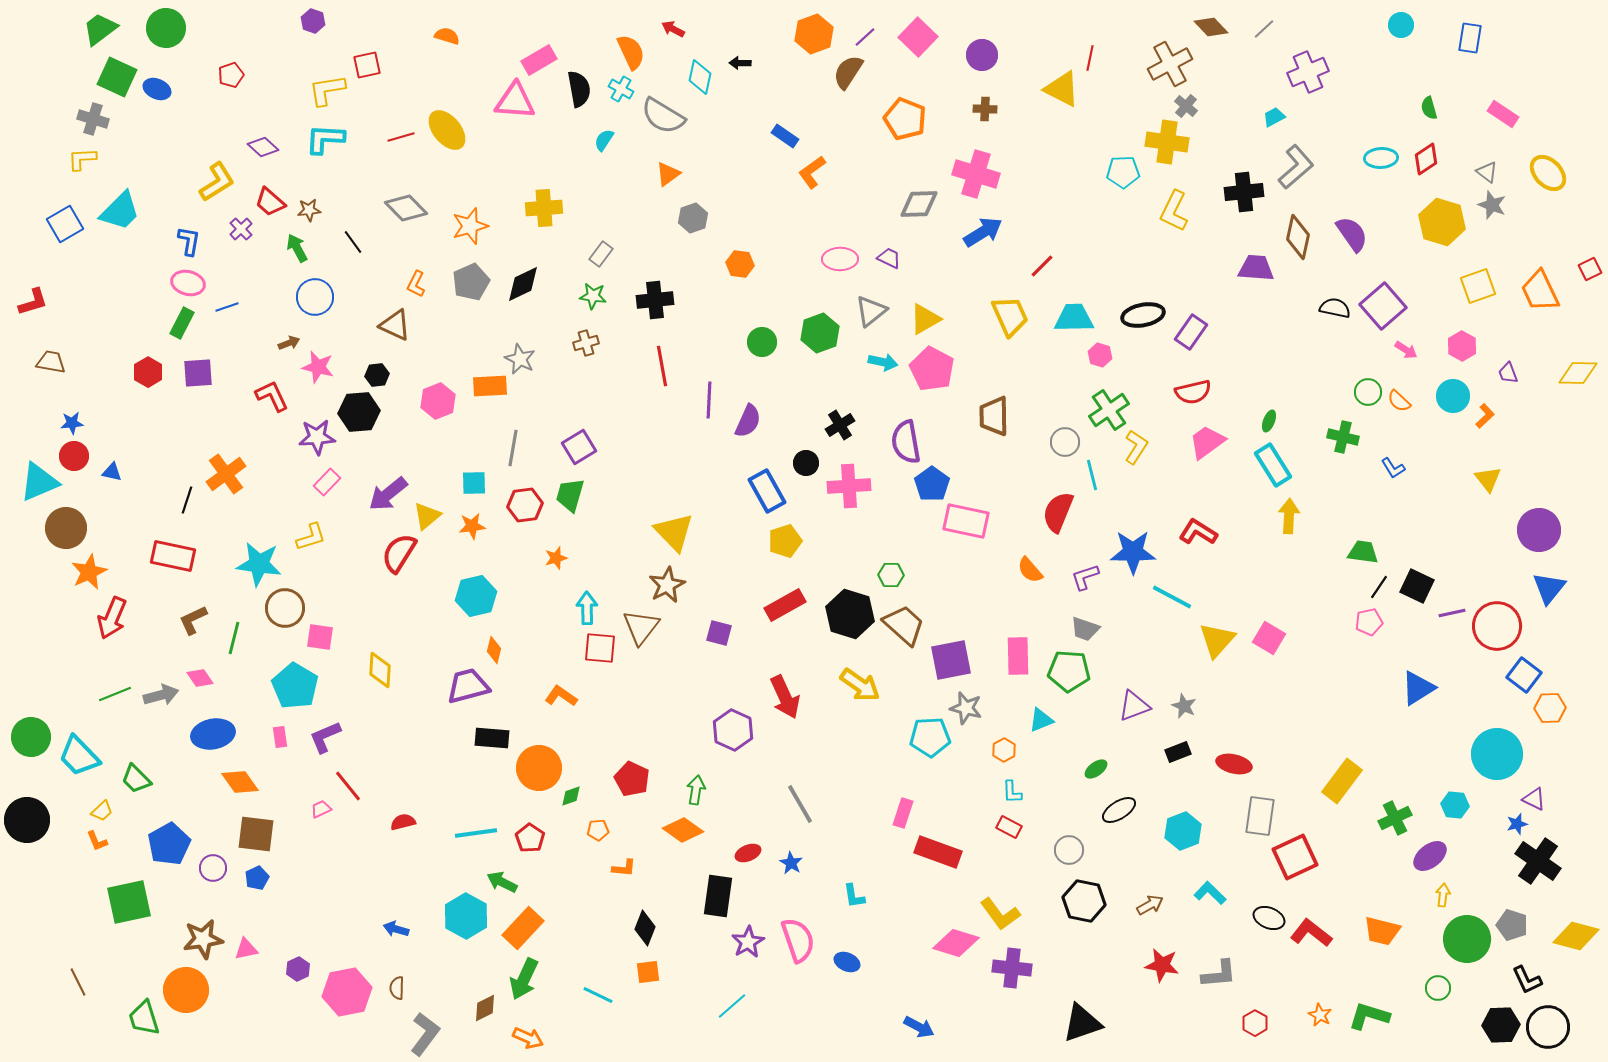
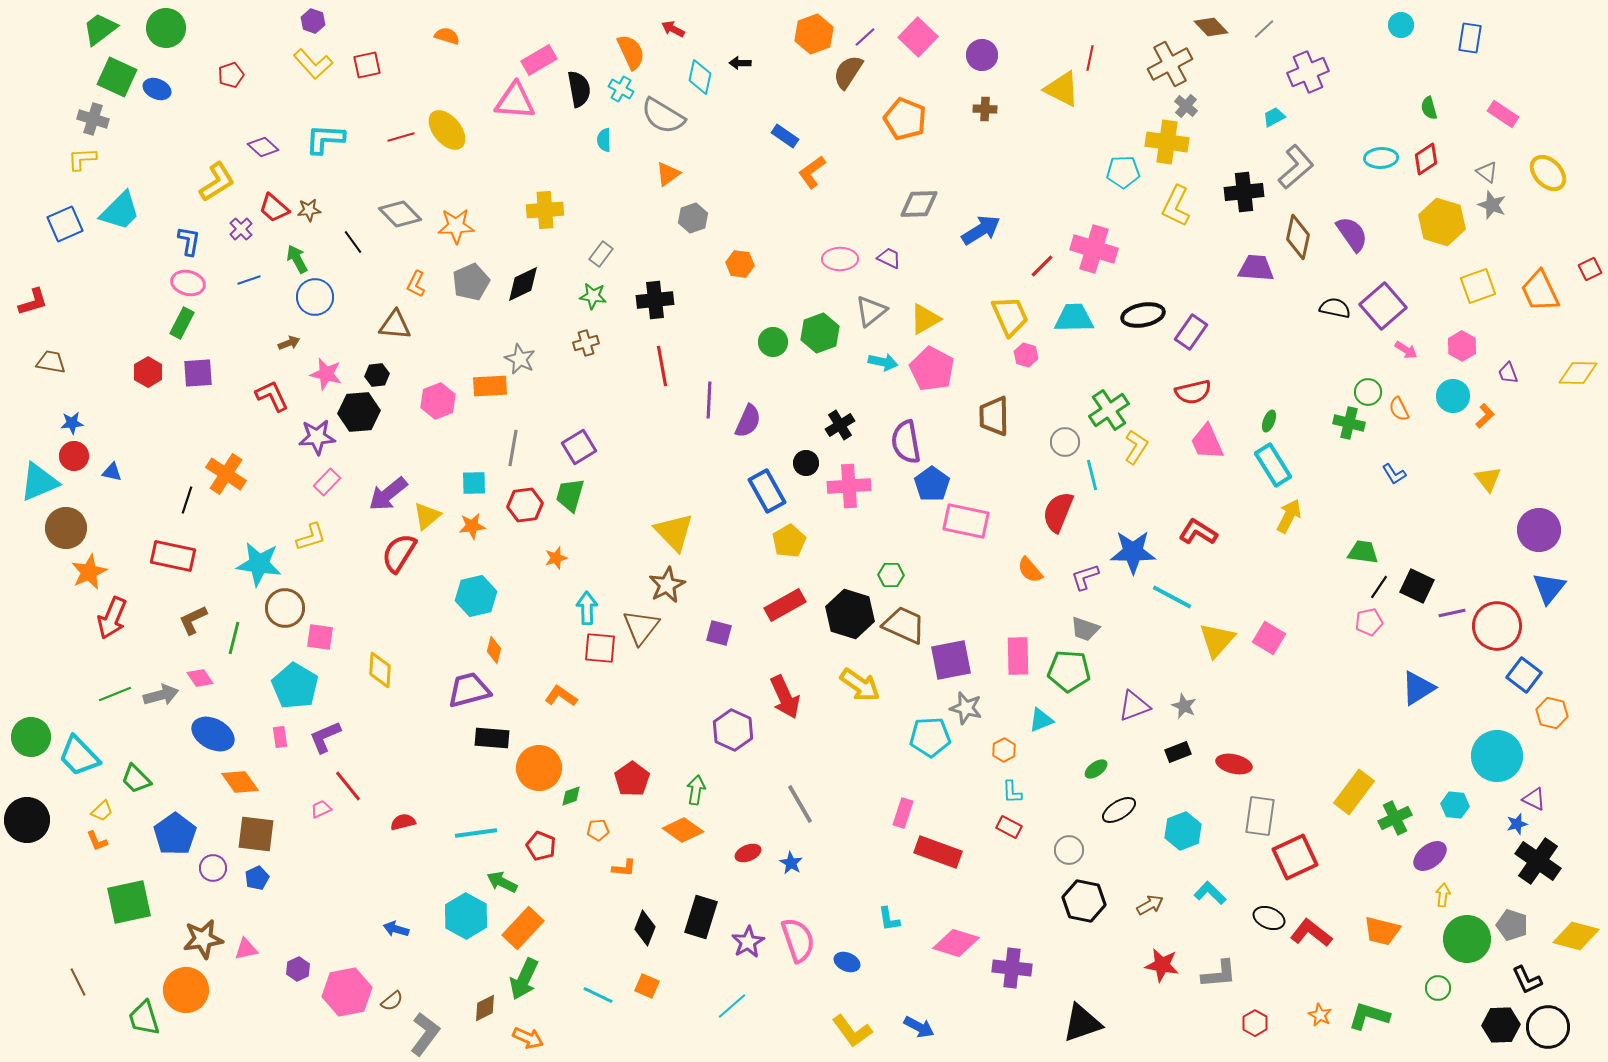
yellow L-shape at (327, 90): moved 14 px left, 26 px up; rotated 123 degrees counterclockwise
cyan semicircle at (604, 140): rotated 35 degrees counterclockwise
pink cross at (976, 174): moved 118 px right, 75 px down
red trapezoid at (270, 202): moved 4 px right, 6 px down
gray diamond at (406, 208): moved 6 px left, 6 px down
yellow cross at (544, 208): moved 1 px right, 2 px down
yellow L-shape at (1174, 211): moved 2 px right, 5 px up
blue square at (65, 224): rotated 6 degrees clockwise
orange star at (470, 226): moved 14 px left; rotated 15 degrees clockwise
blue arrow at (983, 232): moved 2 px left, 2 px up
green arrow at (297, 248): moved 11 px down
blue line at (227, 307): moved 22 px right, 27 px up
brown triangle at (395, 325): rotated 20 degrees counterclockwise
green circle at (762, 342): moved 11 px right
pink hexagon at (1100, 355): moved 74 px left
pink star at (318, 367): moved 8 px right, 7 px down
orange semicircle at (1399, 401): moved 8 px down; rotated 20 degrees clockwise
green cross at (1343, 437): moved 6 px right, 14 px up
pink trapezoid at (1207, 442): rotated 78 degrees counterclockwise
blue L-shape at (1393, 468): moved 1 px right, 6 px down
orange cross at (226, 474): rotated 21 degrees counterclockwise
yellow arrow at (1289, 516): rotated 24 degrees clockwise
yellow pentagon at (785, 541): moved 4 px right; rotated 12 degrees counterclockwise
brown trapezoid at (904, 625): rotated 18 degrees counterclockwise
purple trapezoid at (468, 686): moved 1 px right, 4 px down
orange hexagon at (1550, 708): moved 2 px right, 5 px down; rotated 16 degrees clockwise
blue ellipse at (213, 734): rotated 39 degrees clockwise
cyan circle at (1497, 754): moved 2 px down
red pentagon at (632, 779): rotated 12 degrees clockwise
yellow rectangle at (1342, 781): moved 12 px right, 11 px down
red pentagon at (530, 838): moved 11 px right, 8 px down; rotated 12 degrees counterclockwise
blue pentagon at (169, 844): moved 6 px right, 10 px up; rotated 6 degrees counterclockwise
black rectangle at (718, 896): moved 17 px left, 21 px down; rotated 9 degrees clockwise
cyan L-shape at (854, 896): moved 35 px right, 23 px down
yellow L-shape at (1000, 914): moved 148 px left, 117 px down
orange square at (648, 972): moved 1 px left, 14 px down; rotated 30 degrees clockwise
brown semicircle at (397, 988): moved 5 px left, 13 px down; rotated 130 degrees counterclockwise
